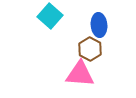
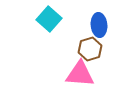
cyan square: moved 1 px left, 3 px down
brown hexagon: rotated 15 degrees clockwise
